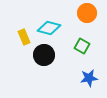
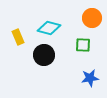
orange circle: moved 5 px right, 5 px down
yellow rectangle: moved 6 px left
green square: moved 1 px right, 1 px up; rotated 28 degrees counterclockwise
blue star: moved 1 px right
